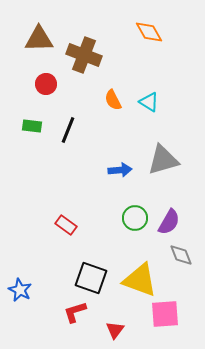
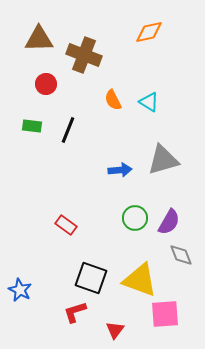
orange diamond: rotated 72 degrees counterclockwise
